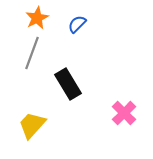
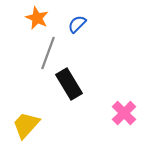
orange star: rotated 20 degrees counterclockwise
gray line: moved 16 px right
black rectangle: moved 1 px right
yellow trapezoid: moved 6 px left
